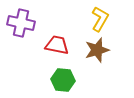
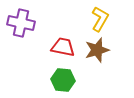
red trapezoid: moved 6 px right, 2 px down
